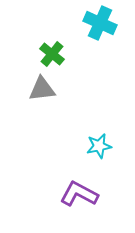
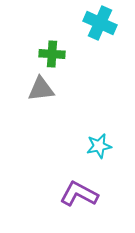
green cross: rotated 35 degrees counterclockwise
gray triangle: moved 1 px left
